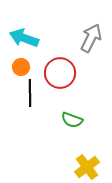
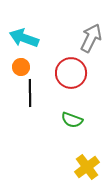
red circle: moved 11 px right
